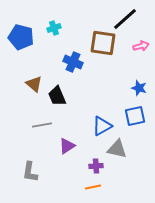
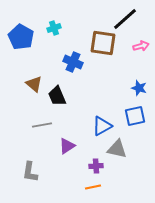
blue pentagon: rotated 15 degrees clockwise
